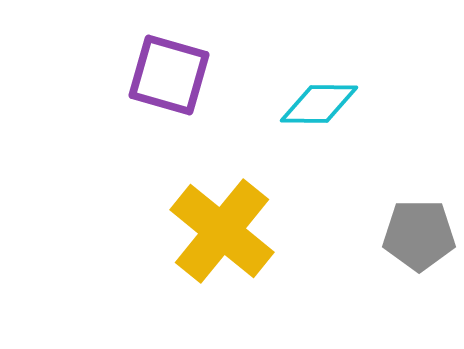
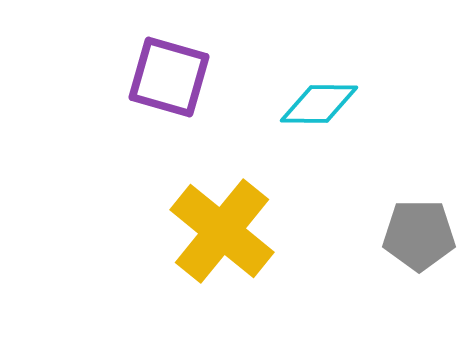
purple square: moved 2 px down
